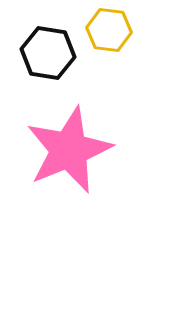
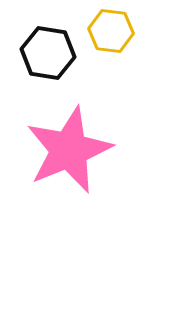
yellow hexagon: moved 2 px right, 1 px down
